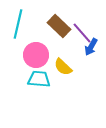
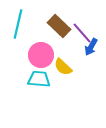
pink circle: moved 5 px right
